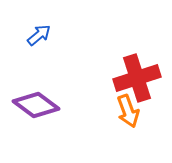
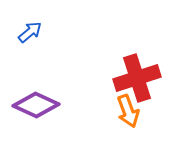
blue arrow: moved 9 px left, 3 px up
purple diamond: rotated 12 degrees counterclockwise
